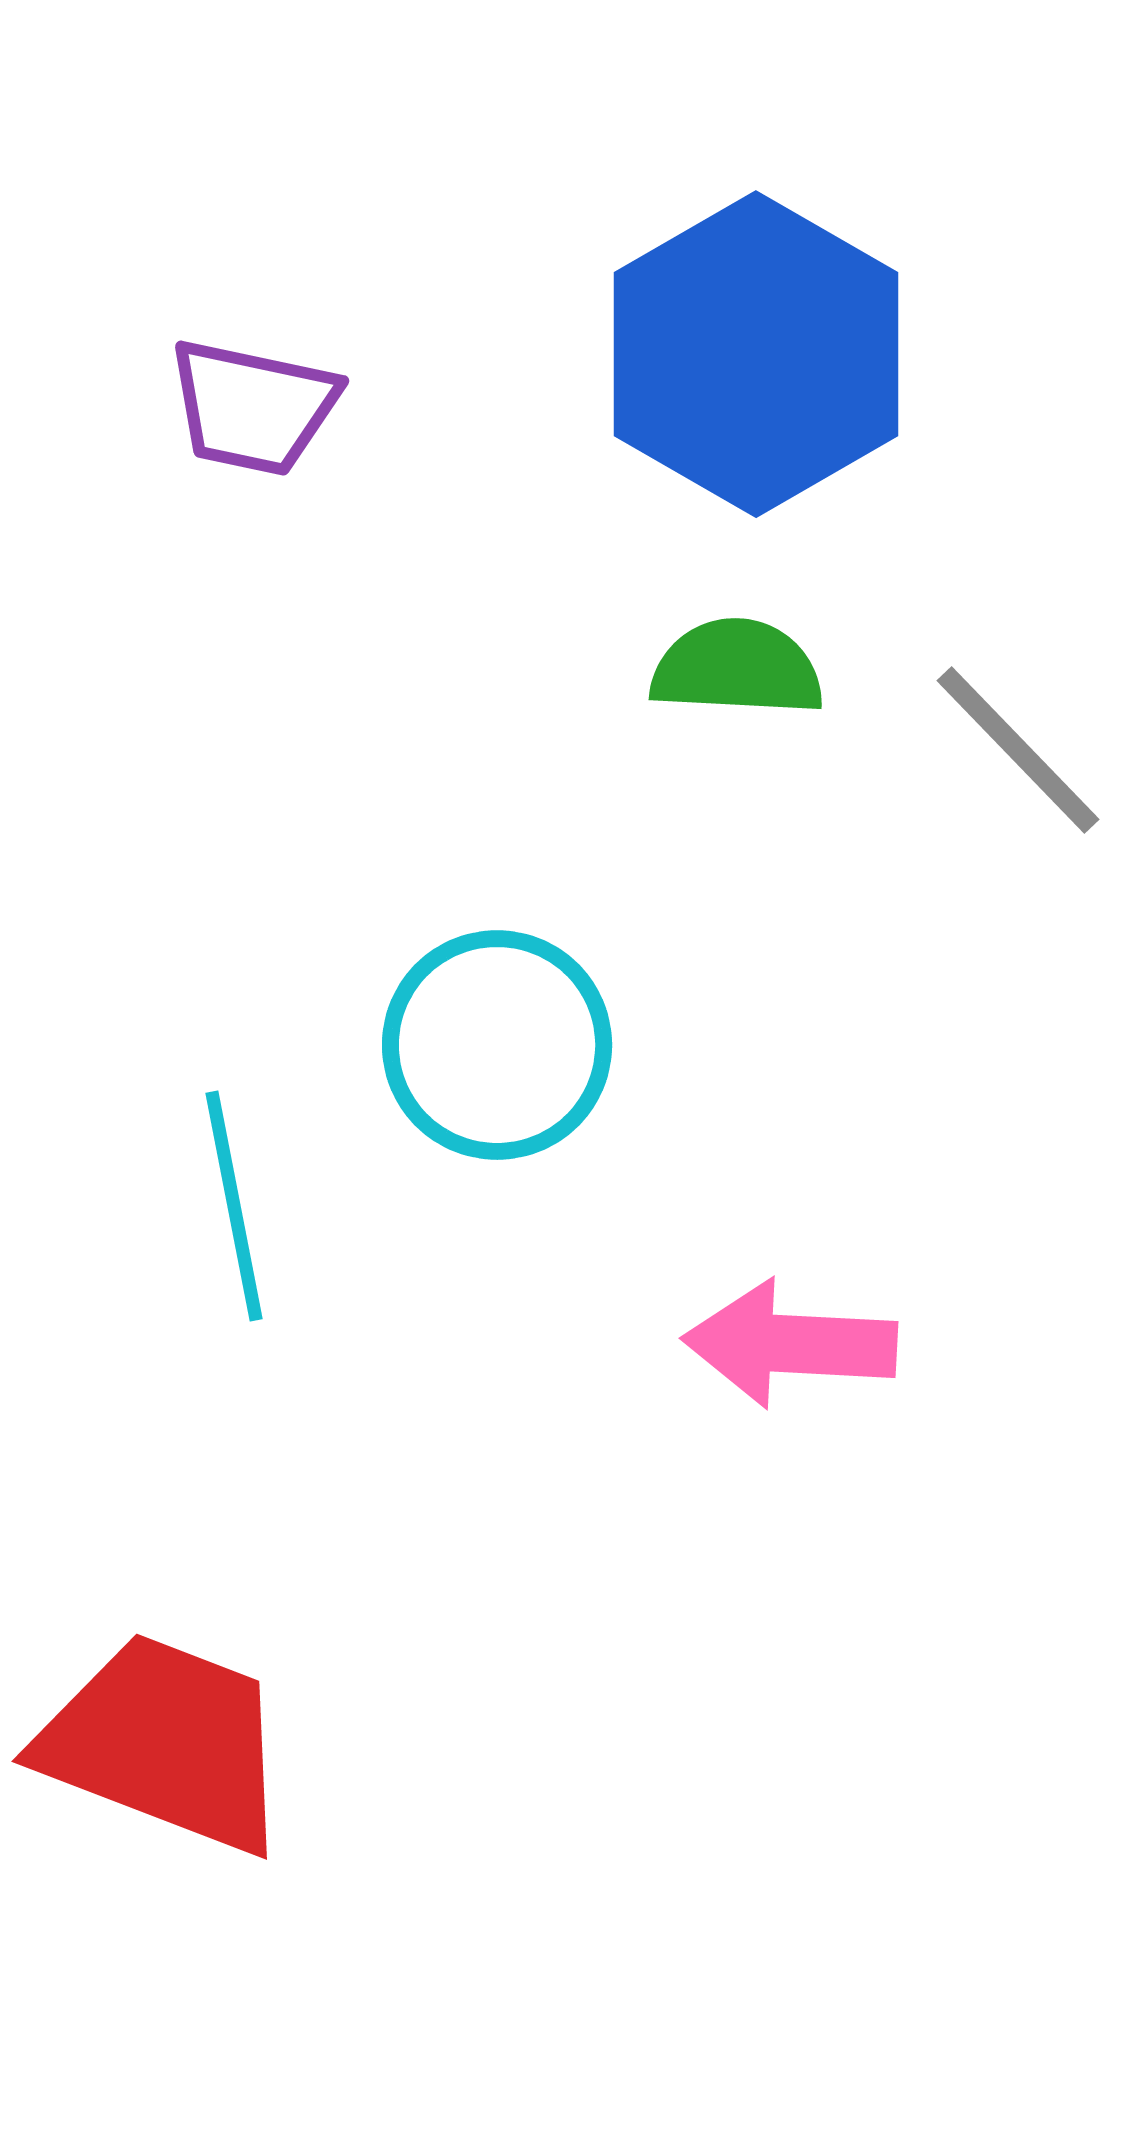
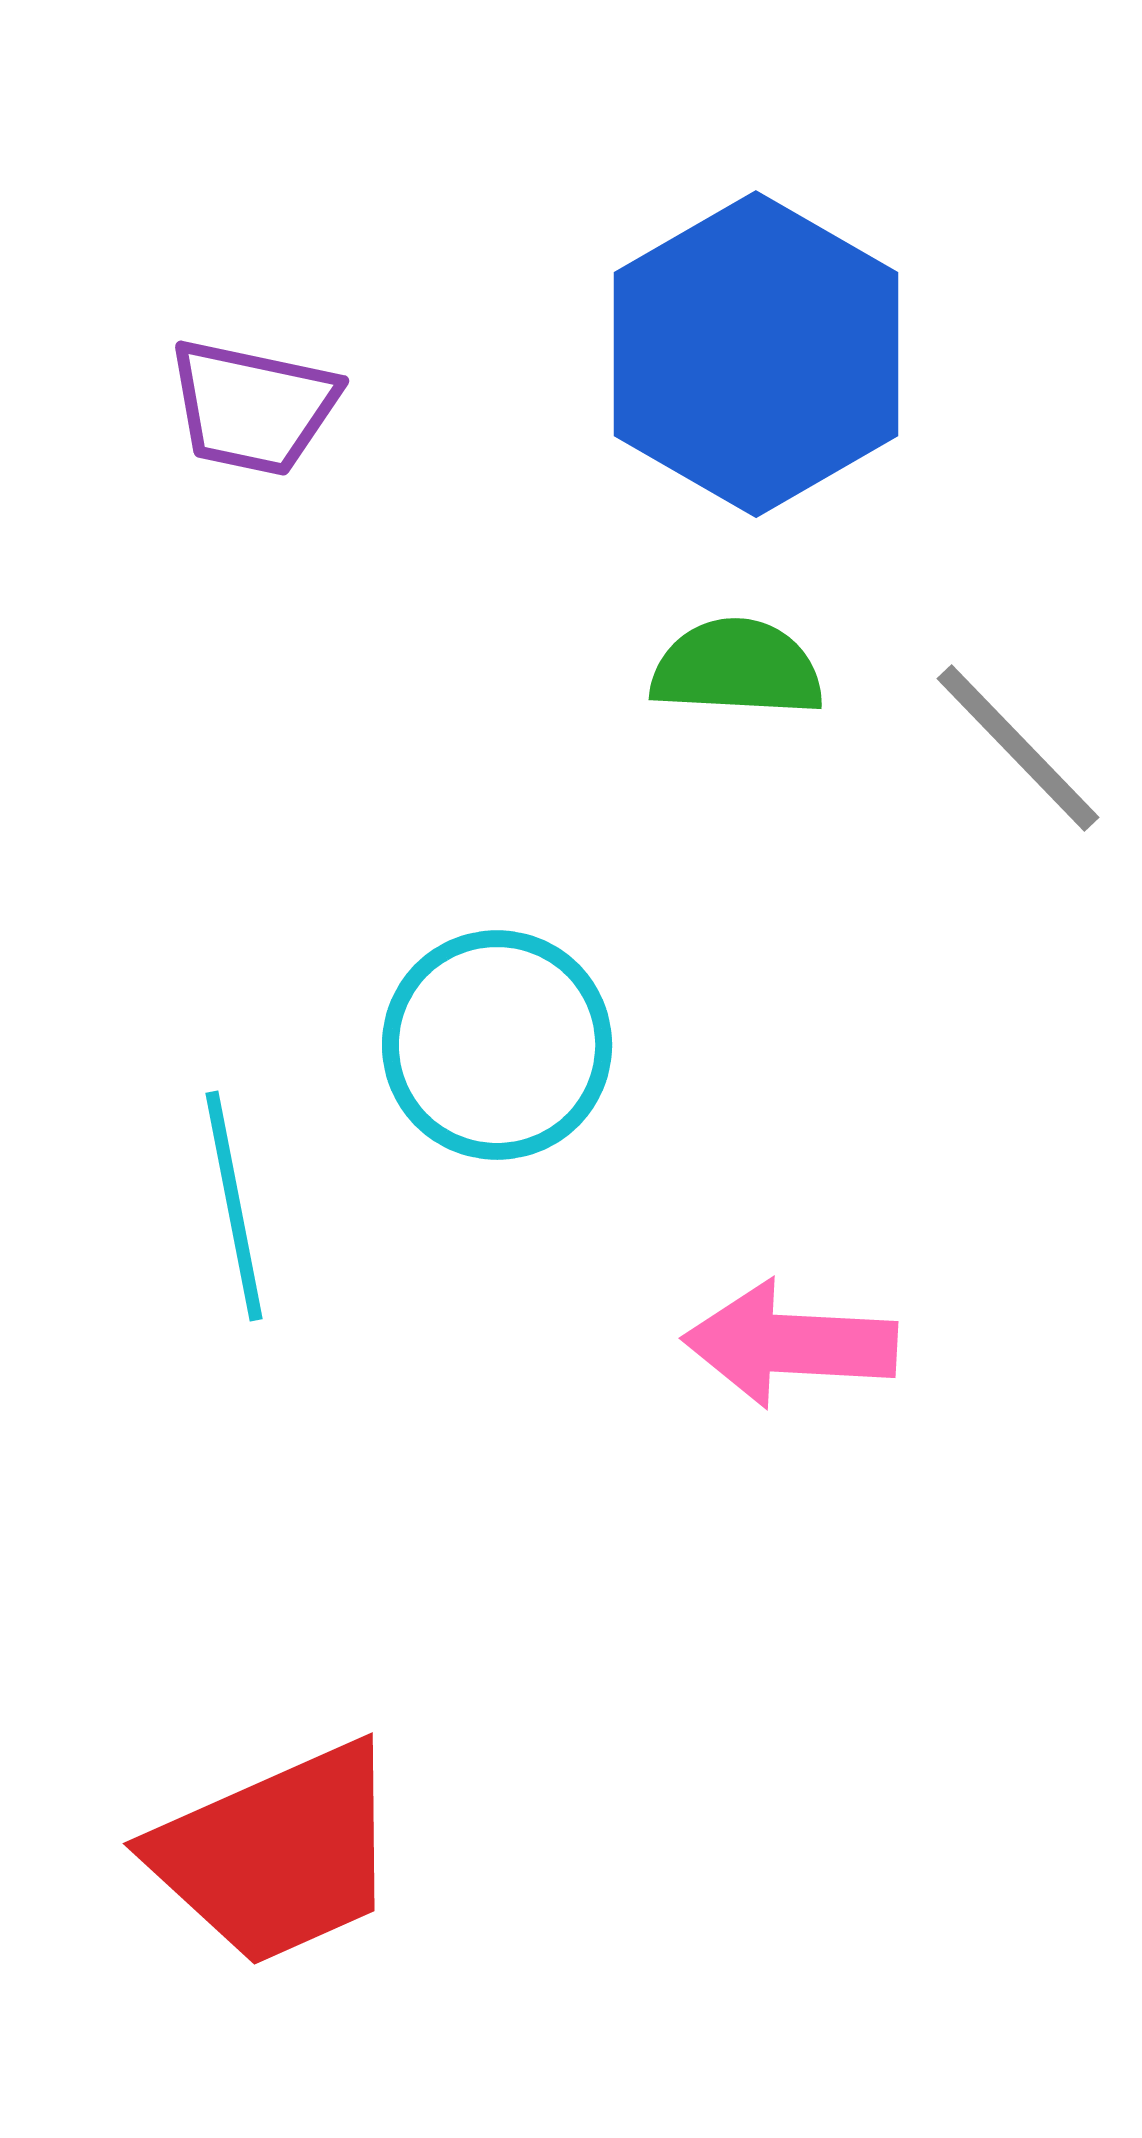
gray line: moved 2 px up
red trapezoid: moved 112 px right, 111 px down; rotated 135 degrees clockwise
